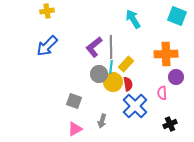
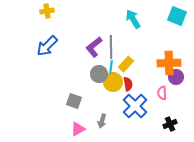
orange cross: moved 3 px right, 9 px down
pink triangle: moved 3 px right
